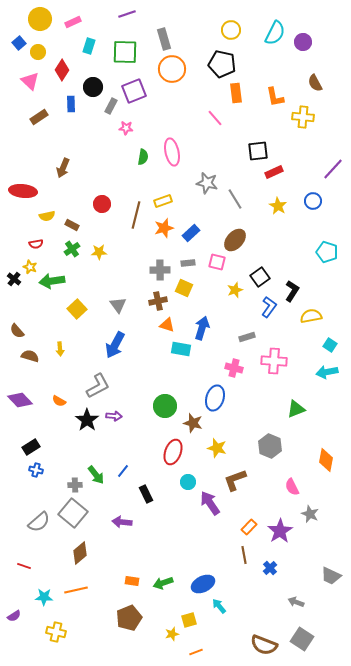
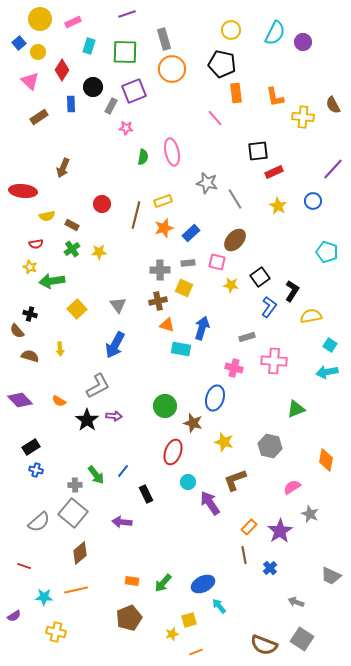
brown semicircle at (315, 83): moved 18 px right, 22 px down
black cross at (14, 279): moved 16 px right, 35 px down; rotated 24 degrees counterclockwise
yellow star at (235, 290): moved 4 px left, 5 px up; rotated 28 degrees clockwise
gray hexagon at (270, 446): rotated 10 degrees counterclockwise
yellow star at (217, 448): moved 7 px right, 6 px up
pink semicircle at (292, 487): rotated 84 degrees clockwise
green arrow at (163, 583): rotated 30 degrees counterclockwise
